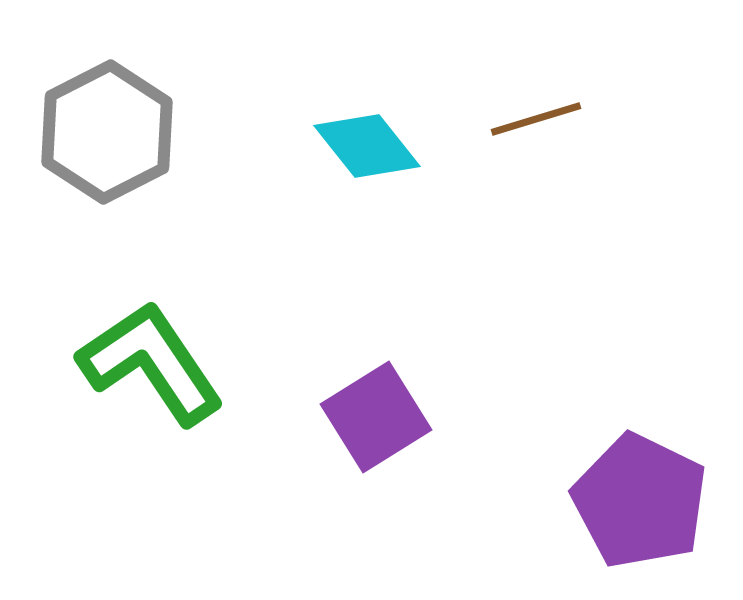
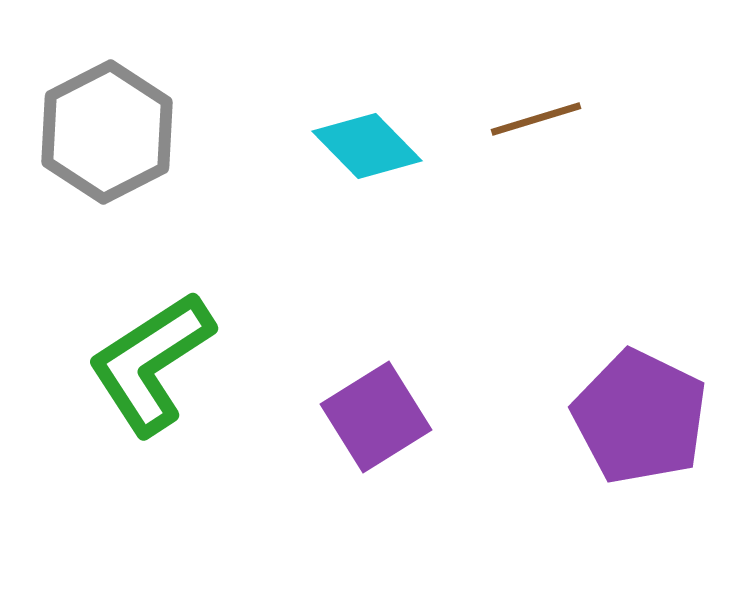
cyan diamond: rotated 6 degrees counterclockwise
green L-shape: rotated 89 degrees counterclockwise
purple pentagon: moved 84 px up
